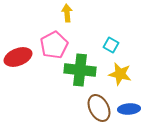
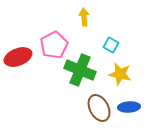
yellow arrow: moved 17 px right, 4 px down
green cross: rotated 16 degrees clockwise
blue ellipse: moved 2 px up
